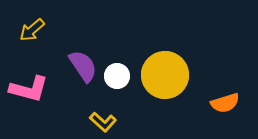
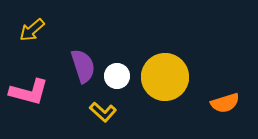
purple semicircle: rotated 16 degrees clockwise
yellow circle: moved 2 px down
pink L-shape: moved 3 px down
yellow L-shape: moved 10 px up
